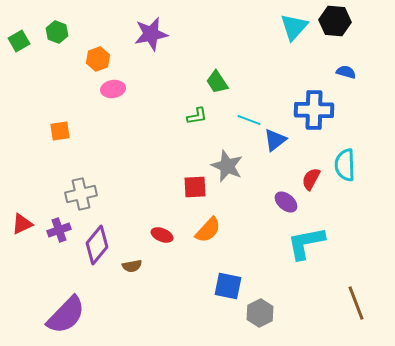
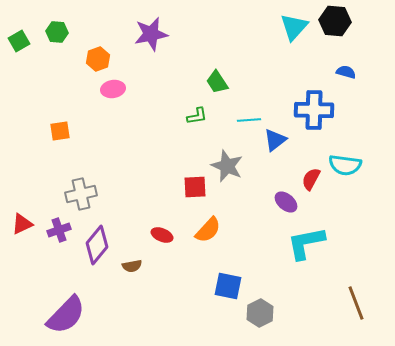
green hexagon: rotated 15 degrees counterclockwise
cyan line: rotated 25 degrees counterclockwise
cyan semicircle: rotated 80 degrees counterclockwise
